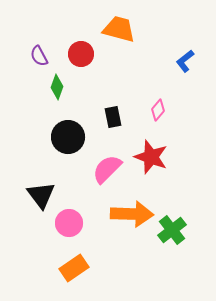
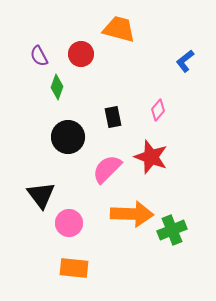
green cross: rotated 16 degrees clockwise
orange rectangle: rotated 40 degrees clockwise
